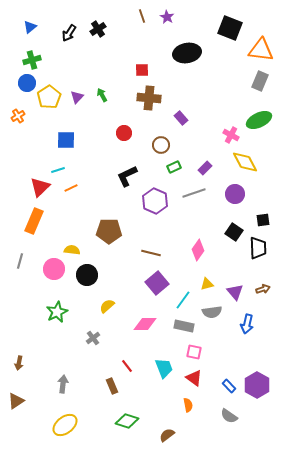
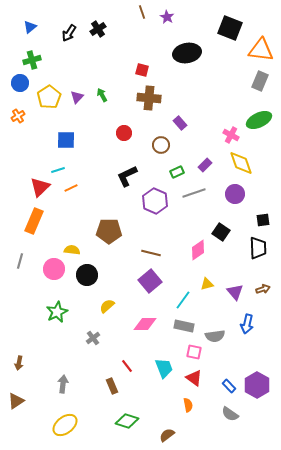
brown line at (142, 16): moved 4 px up
red square at (142, 70): rotated 16 degrees clockwise
blue circle at (27, 83): moved 7 px left
purple rectangle at (181, 118): moved 1 px left, 5 px down
yellow diamond at (245, 162): moved 4 px left, 1 px down; rotated 8 degrees clockwise
green rectangle at (174, 167): moved 3 px right, 5 px down
purple rectangle at (205, 168): moved 3 px up
black square at (234, 232): moved 13 px left
pink diamond at (198, 250): rotated 20 degrees clockwise
purple square at (157, 283): moved 7 px left, 2 px up
gray semicircle at (212, 312): moved 3 px right, 24 px down
gray semicircle at (229, 416): moved 1 px right, 2 px up
